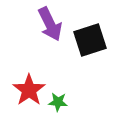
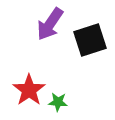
purple arrow: rotated 60 degrees clockwise
